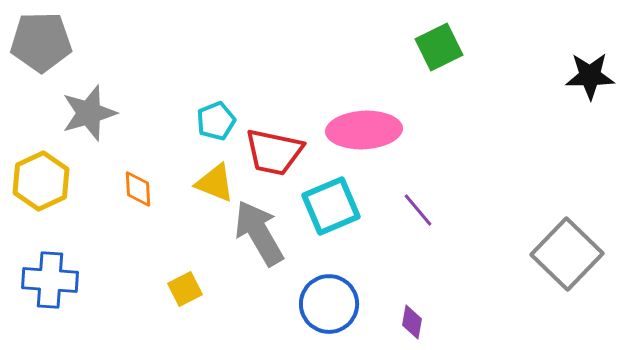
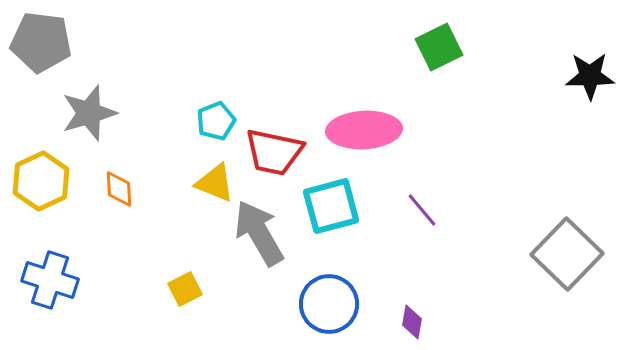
gray pentagon: rotated 8 degrees clockwise
orange diamond: moved 19 px left
cyan square: rotated 8 degrees clockwise
purple line: moved 4 px right
blue cross: rotated 14 degrees clockwise
